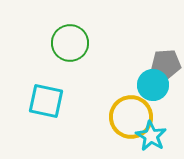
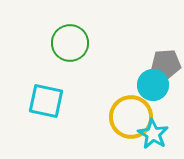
cyan star: moved 2 px right, 2 px up
